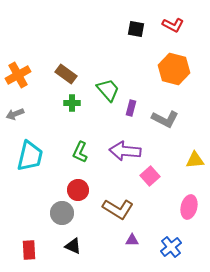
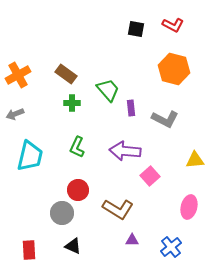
purple rectangle: rotated 21 degrees counterclockwise
green L-shape: moved 3 px left, 5 px up
